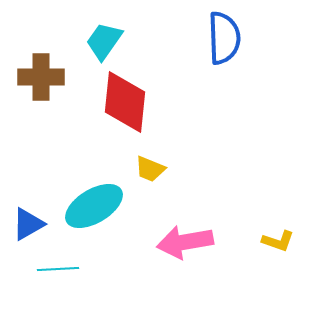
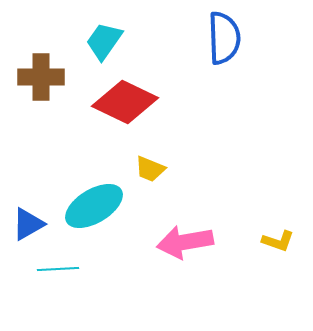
red diamond: rotated 70 degrees counterclockwise
